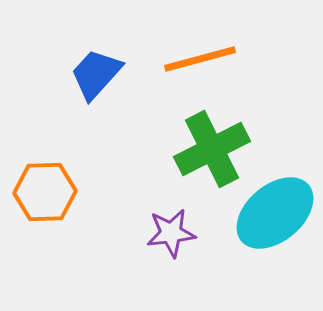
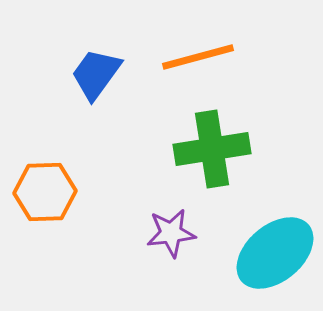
orange line: moved 2 px left, 2 px up
blue trapezoid: rotated 6 degrees counterclockwise
green cross: rotated 18 degrees clockwise
cyan ellipse: moved 40 px down
